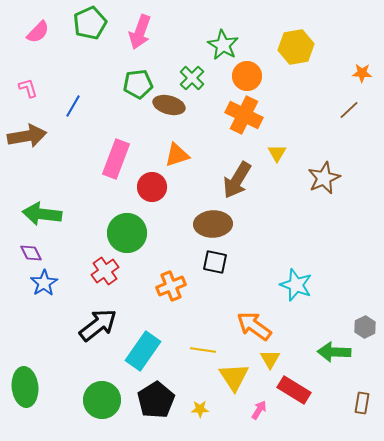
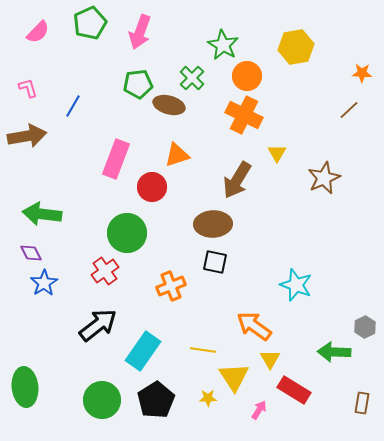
yellow star at (200, 409): moved 8 px right, 11 px up
